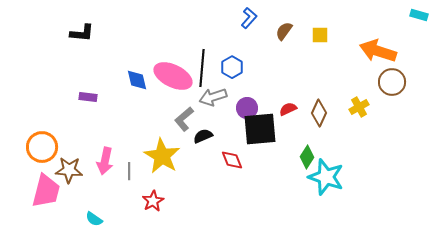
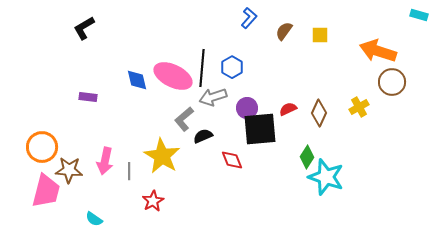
black L-shape: moved 2 px right, 5 px up; rotated 145 degrees clockwise
